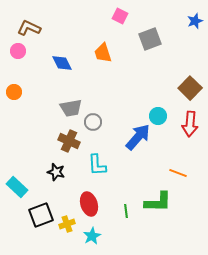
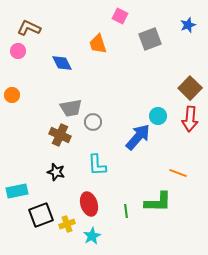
blue star: moved 7 px left, 4 px down
orange trapezoid: moved 5 px left, 9 px up
orange circle: moved 2 px left, 3 px down
red arrow: moved 5 px up
brown cross: moved 9 px left, 6 px up
cyan rectangle: moved 4 px down; rotated 55 degrees counterclockwise
